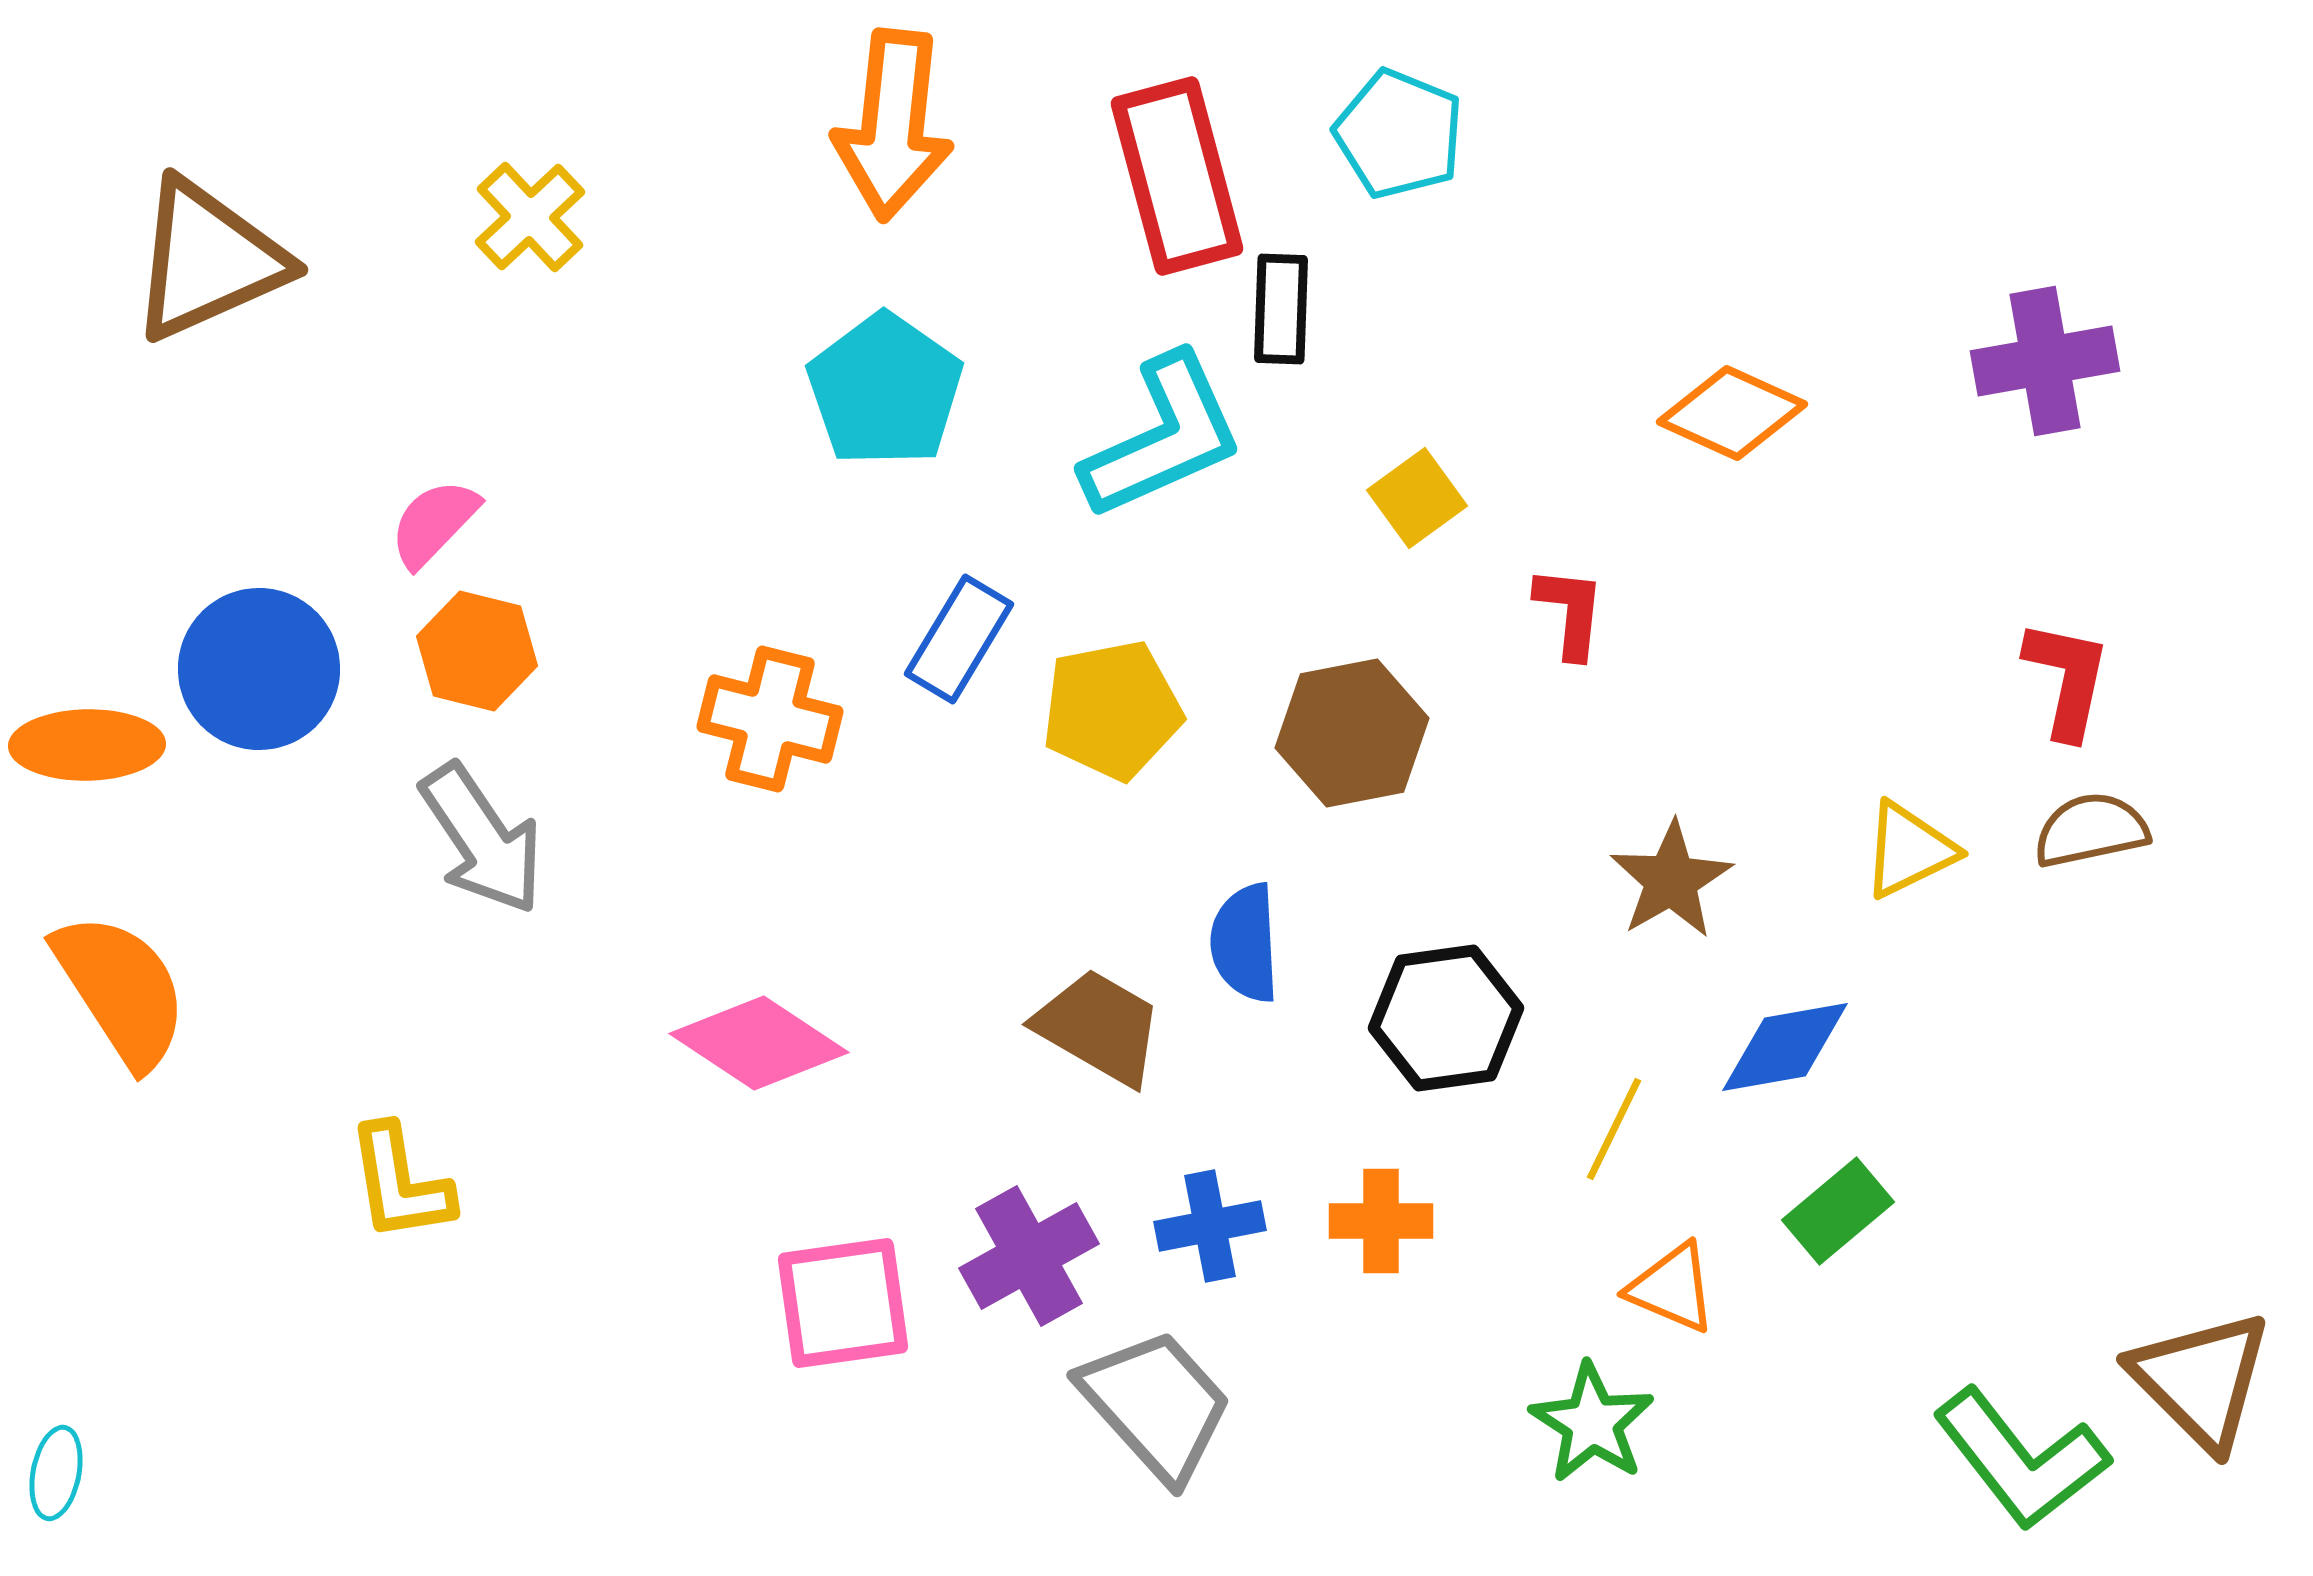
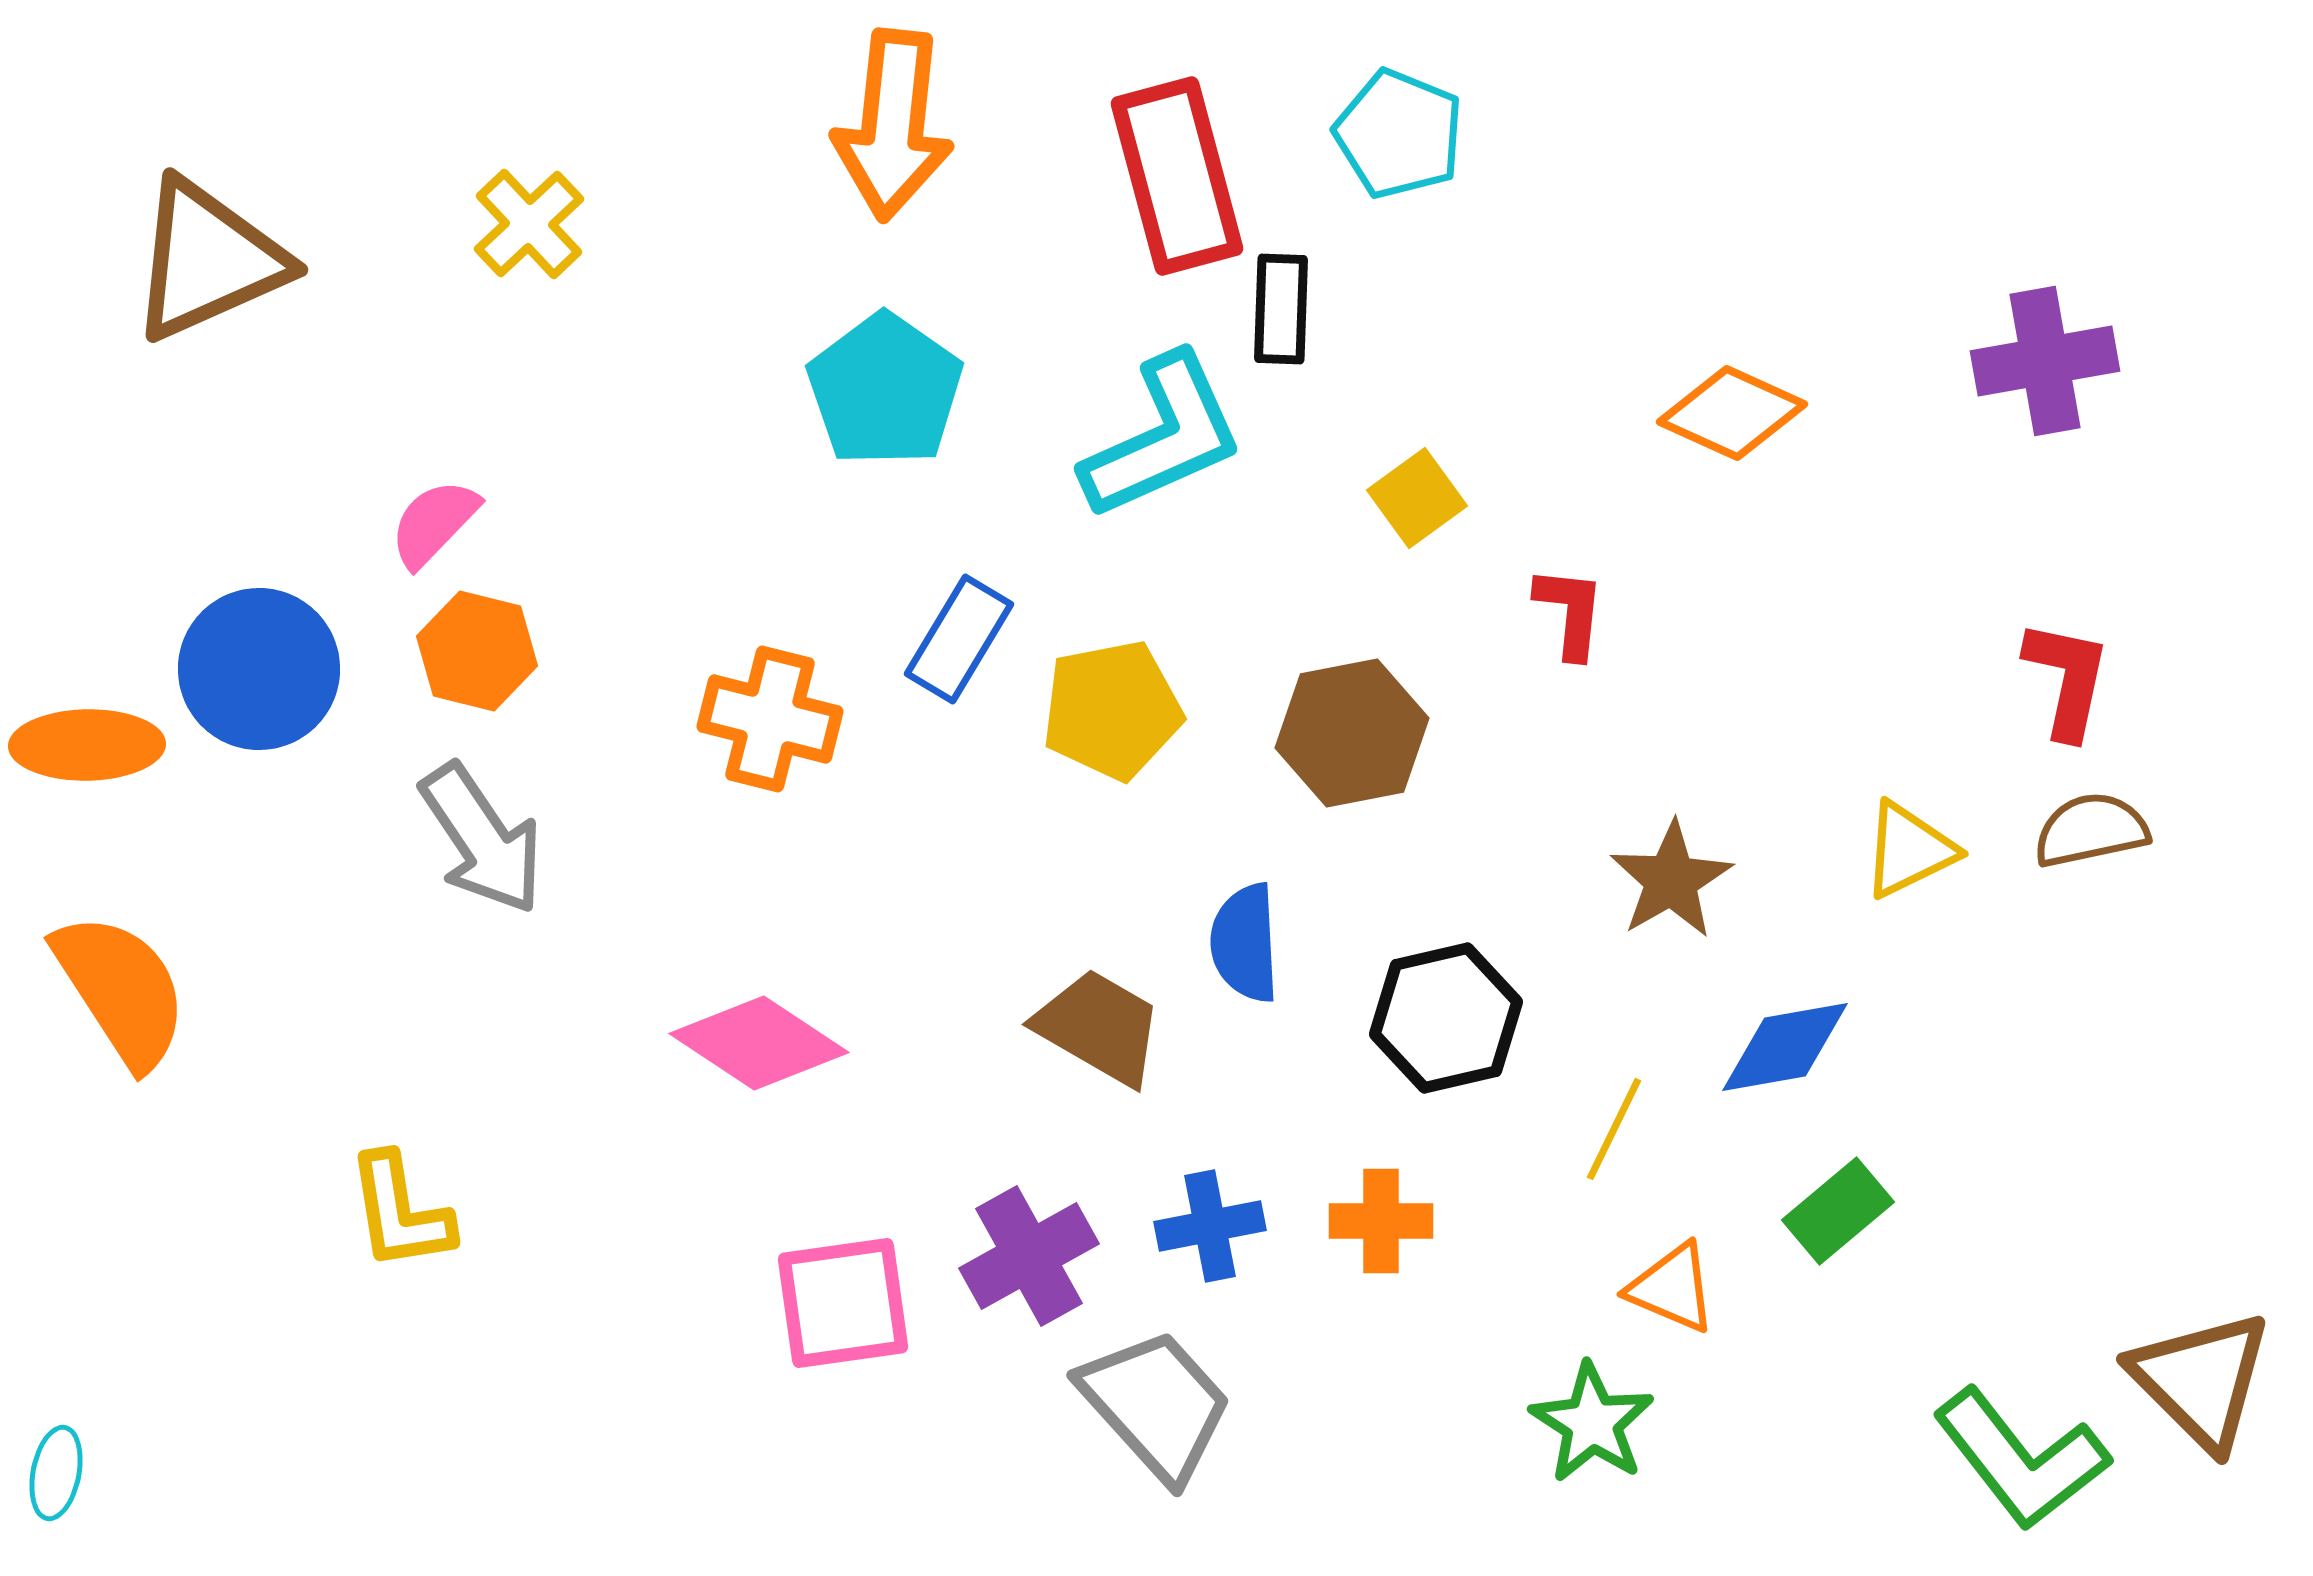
yellow cross at (530, 217): moved 1 px left, 7 px down
black hexagon at (1446, 1018): rotated 5 degrees counterclockwise
yellow L-shape at (400, 1183): moved 29 px down
